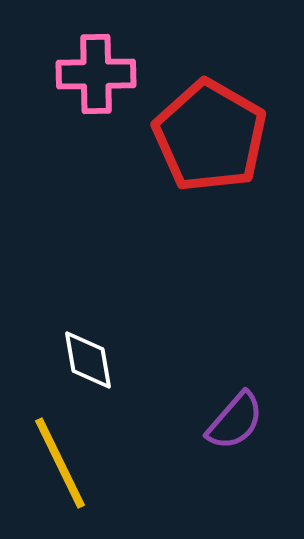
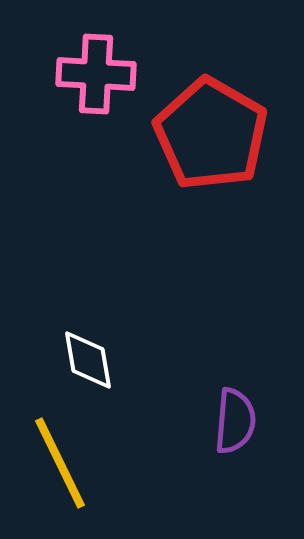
pink cross: rotated 4 degrees clockwise
red pentagon: moved 1 px right, 2 px up
purple semicircle: rotated 36 degrees counterclockwise
